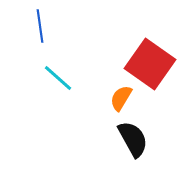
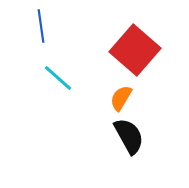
blue line: moved 1 px right
red square: moved 15 px left, 14 px up; rotated 6 degrees clockwise
black semicircle: moved 4 px left, 3 px up
